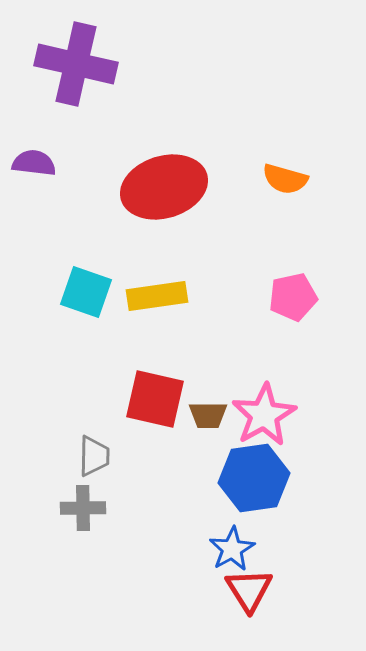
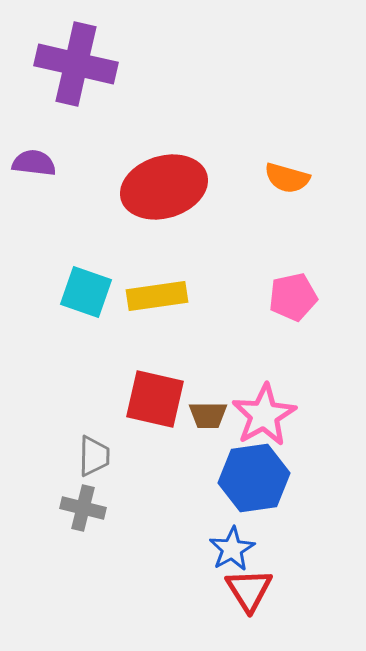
orange semicircle: moved 2 px right, 1 px up
gray cross: rotated 15 degrees clockwise
